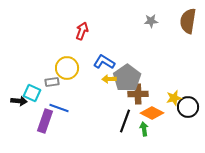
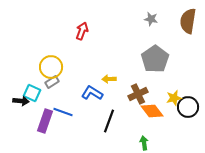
gray star: moved 2 px up; rotated 16 degrees clockwise
blue L-shape: moved 12 px left, 31 px down
yellow circle: moved 16 px left, 1 px up
gray pentagon: moved 28 px right, 19 px up
gray rectangle: rotated 24 degrees counterclockwise
brown cross: rotated 24 degrees counterclockwise
black arrow: moved 2 px right
blue line: moved 4 px right, 4 px down
orange diamond: moved 2 px up; rotated 25 degrees clockwise
black line: moved 16 px left
green arrow: moved 14 px down
